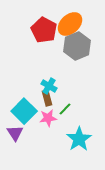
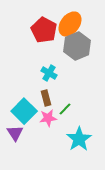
orange ellipse: rotated 10 degrees counterclockwise
cyan cross: moved 13 px up
brown rectangle: moved 1 px left
